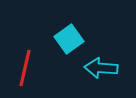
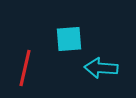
cyan square: rotated 32 degrees clockwise
